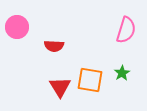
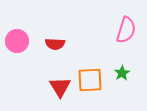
pink circle: moved 14 px down
red semicircle: moved 1 px right, 2 px up
orange square: rotated 12 degrees counterclockwise
